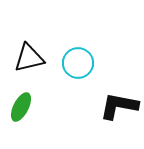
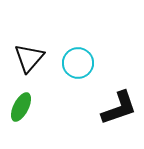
black triangle: rotated 36 degrees counterclockwise
black L-shape: moved 2 px down; rotated 150 degrees clockwise
